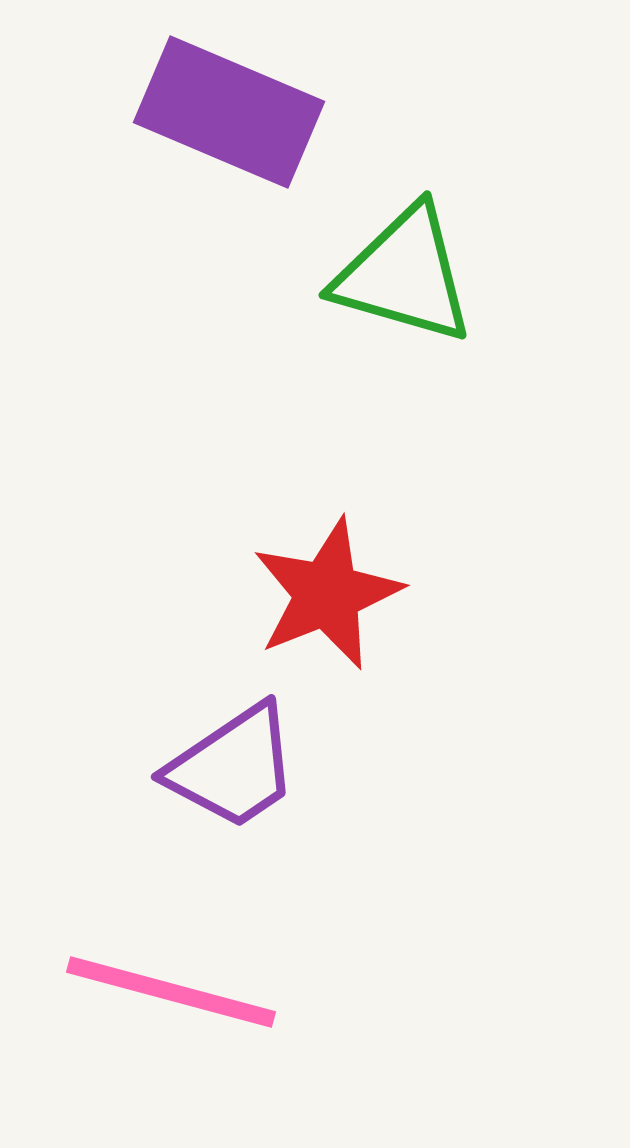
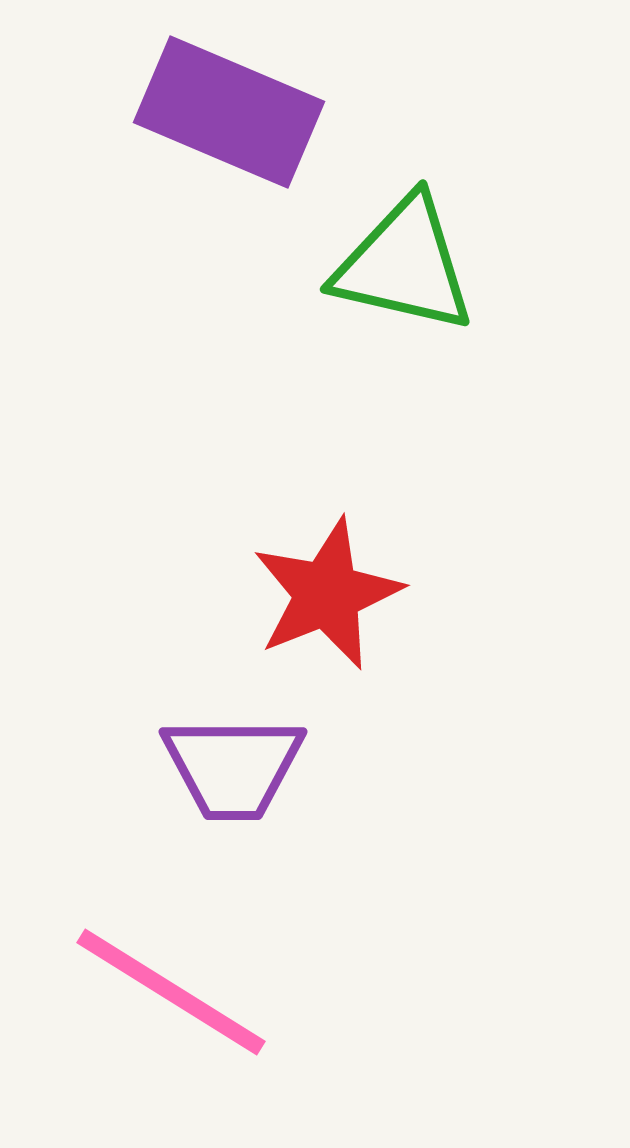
green triangle: moved 10 px up; rotated 3 degrees counterclockwise
purple trapezoid: rotated 34 degrees clockwise
pink line: rotated 17 degrees clockwise
